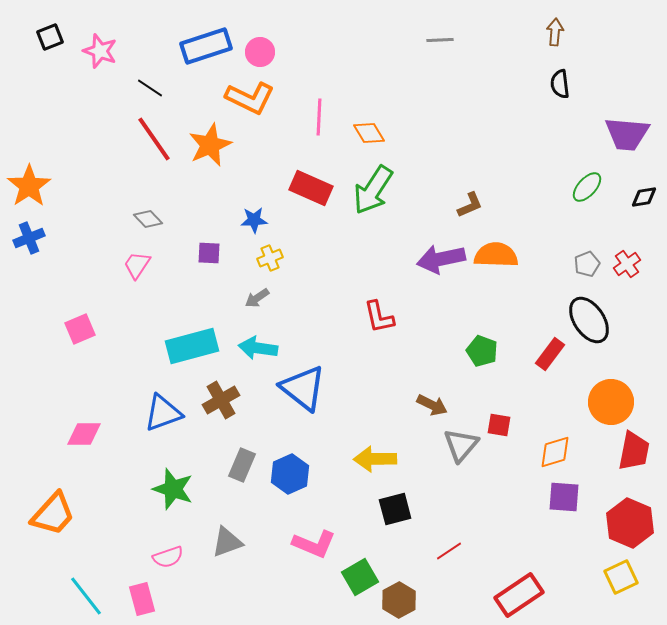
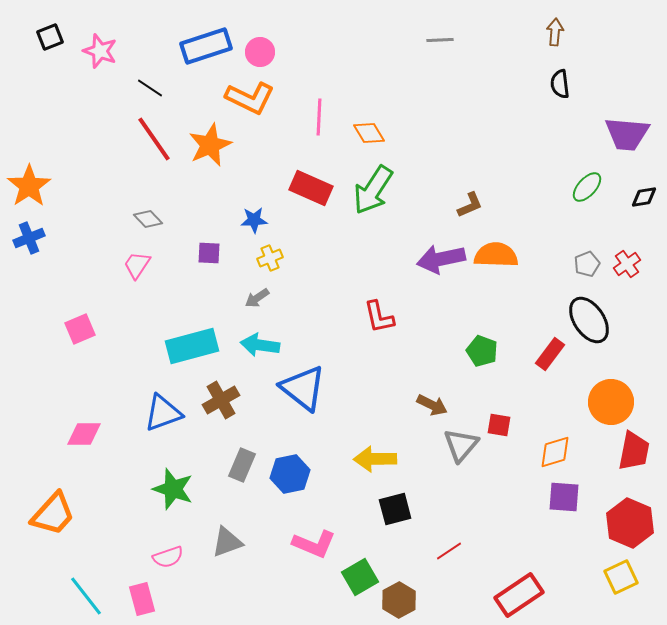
cyan arrow at (258, 348): moved 2 px right, 3 px up
blue hexagon at (290, 474): rotated 12 degrees clockwise
